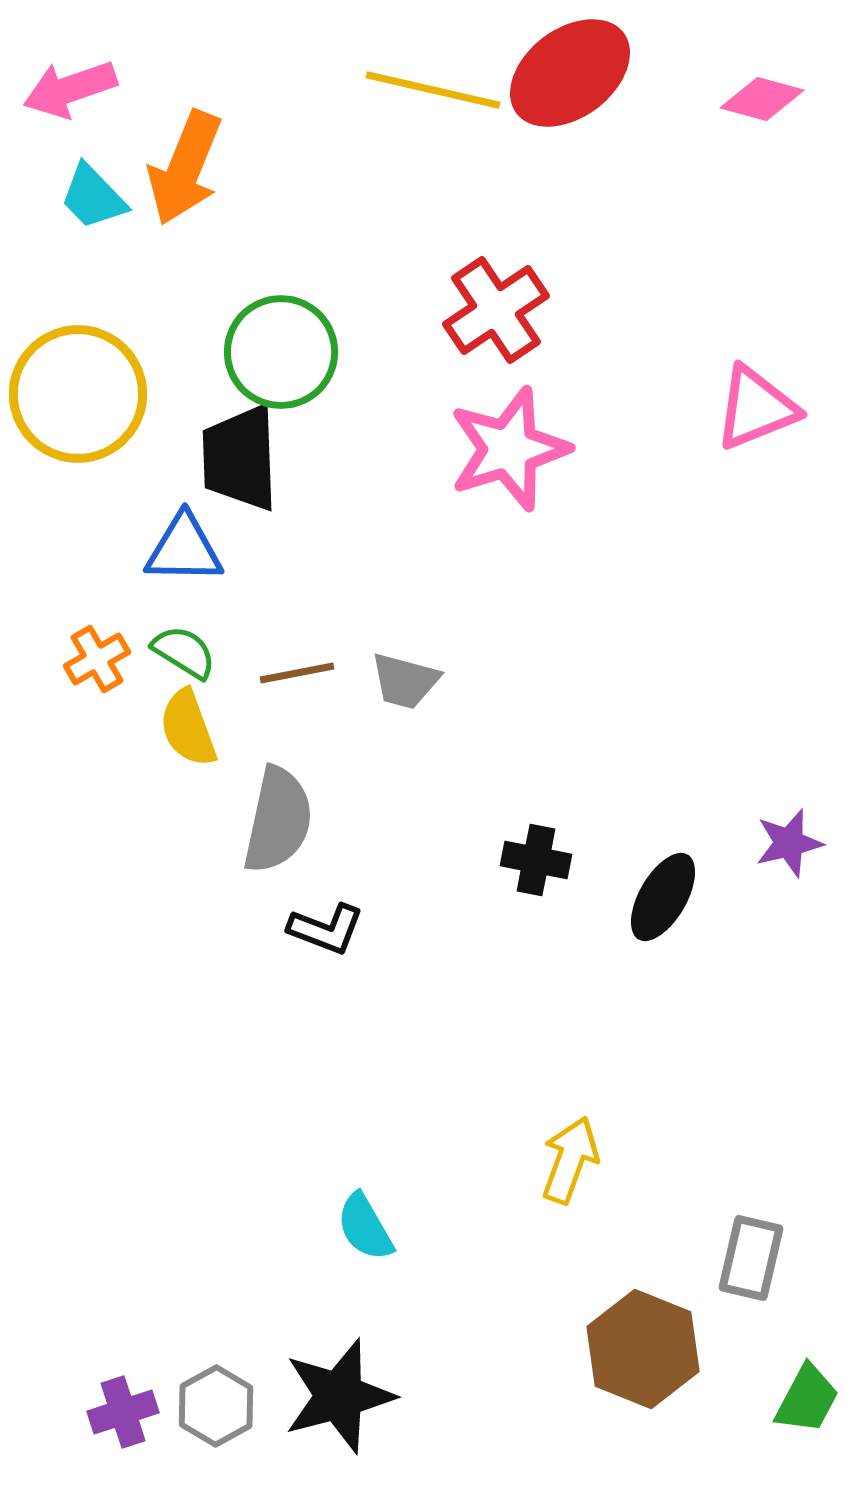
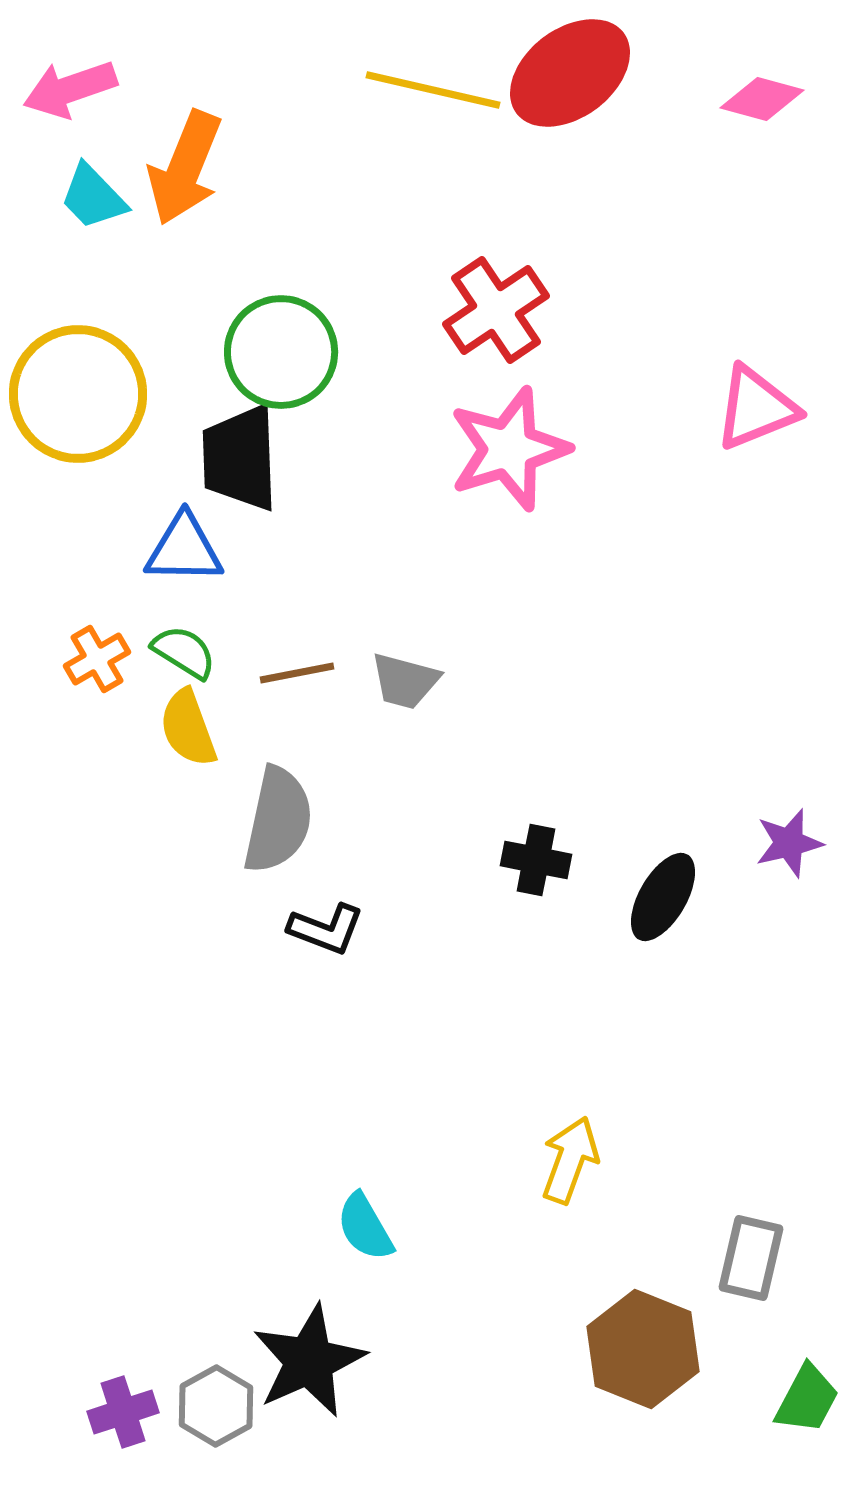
black star: moved 30 px left, 35 px up; rotated 9 degrees counterclockwise
